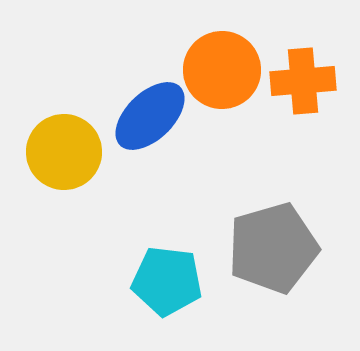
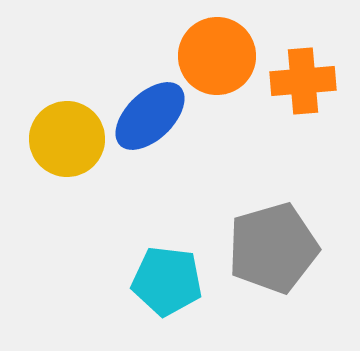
orange circle: moved 5 px left, 14 px up
yellow circle: moved 3 px right, 13 px up
